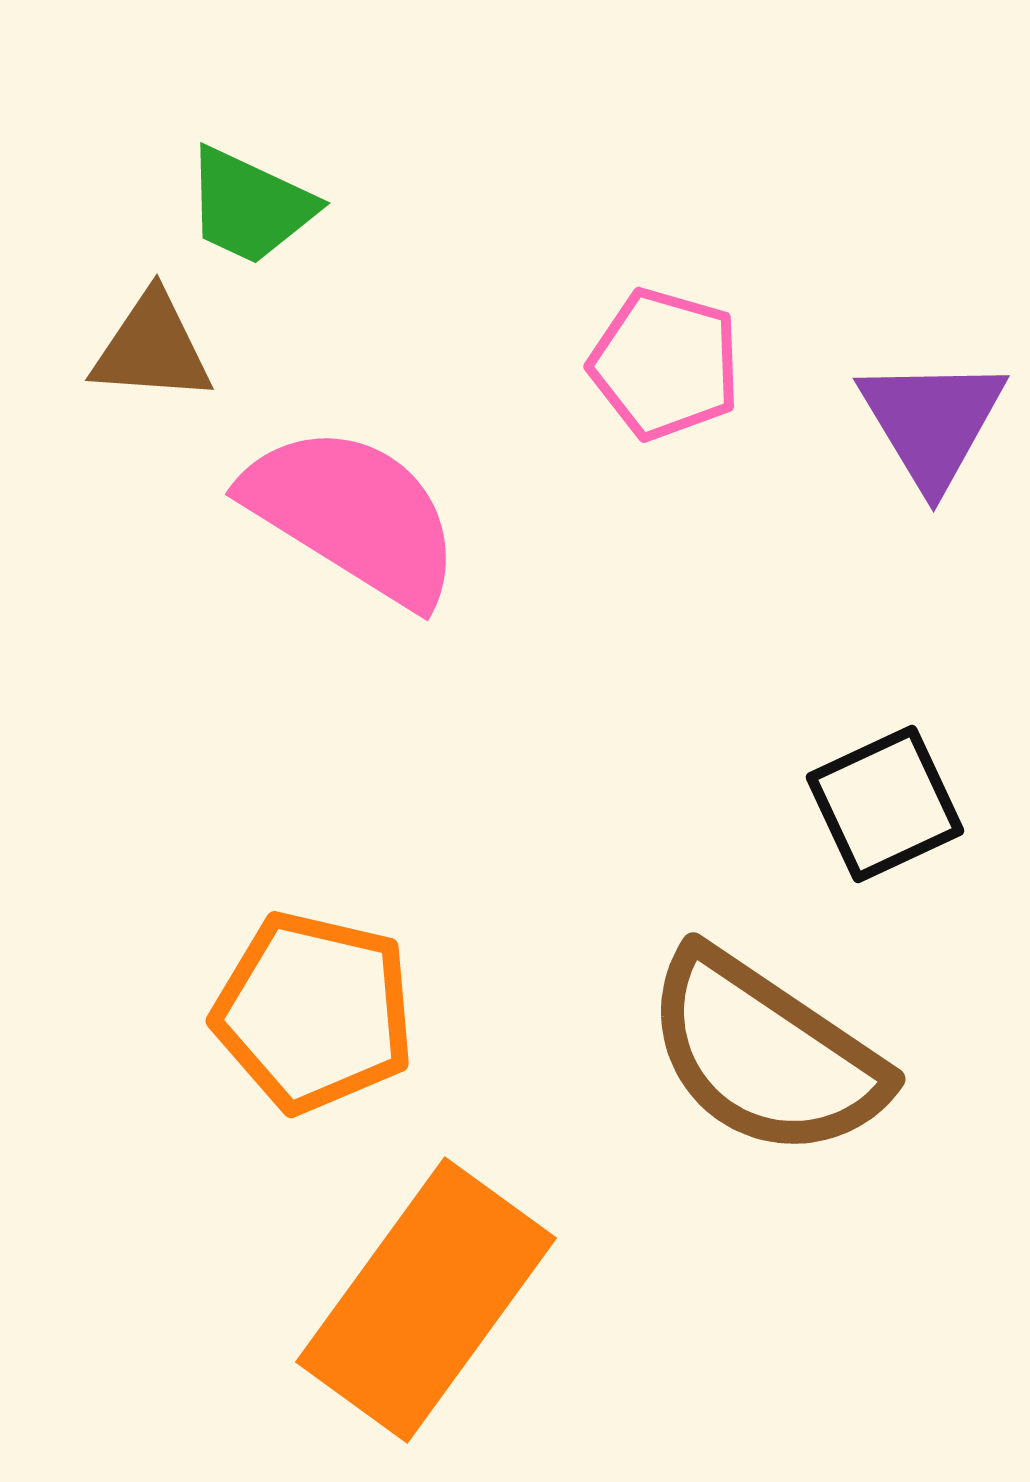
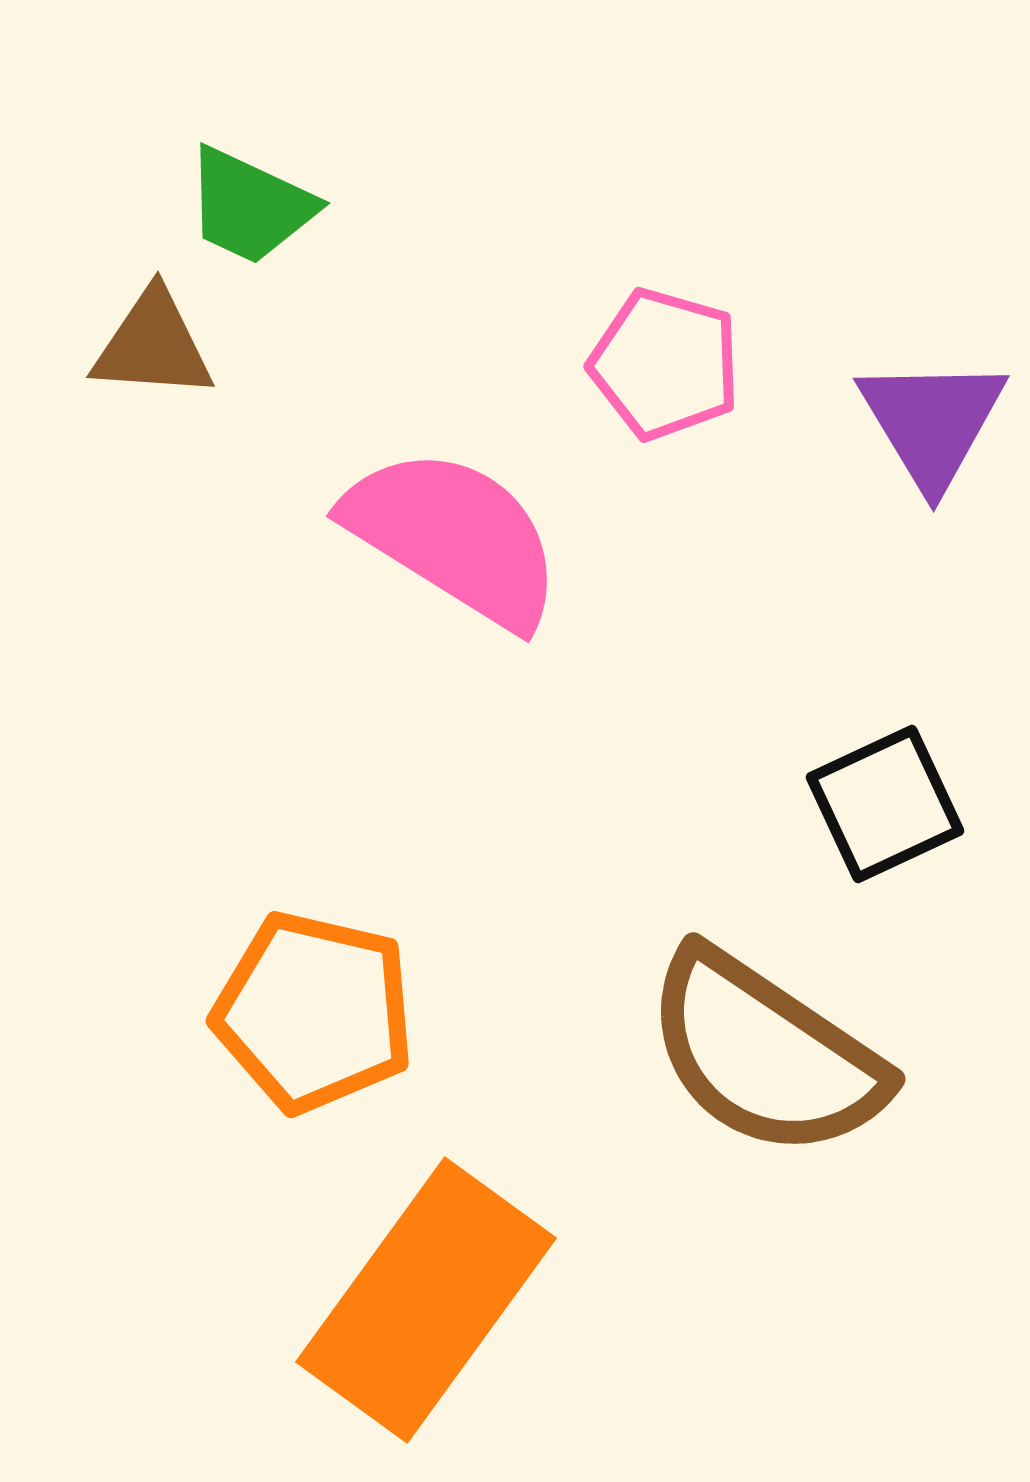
brown triangle: moved 1 px right, 3 px up
pink semicircle: moved 101 px right, 22 px down
